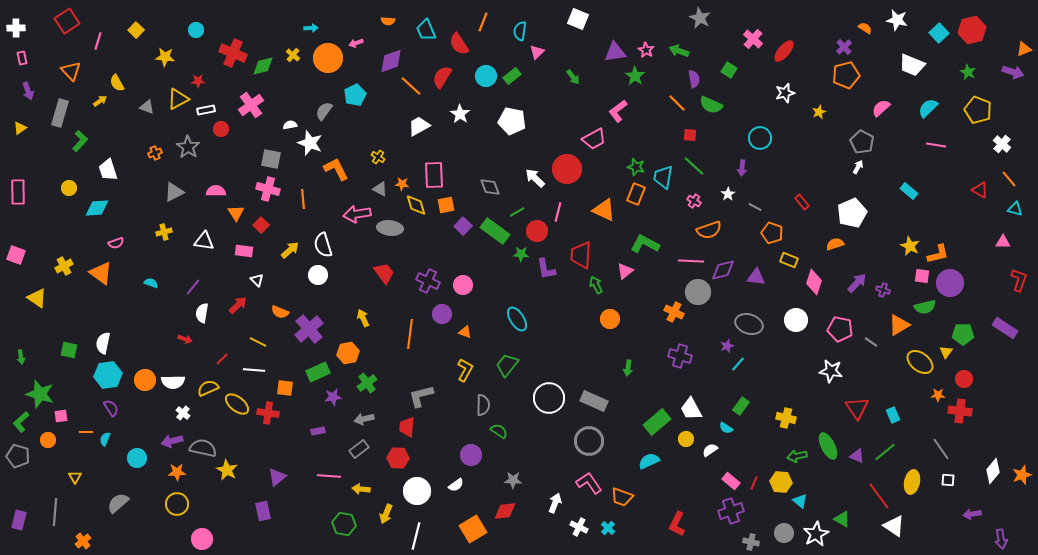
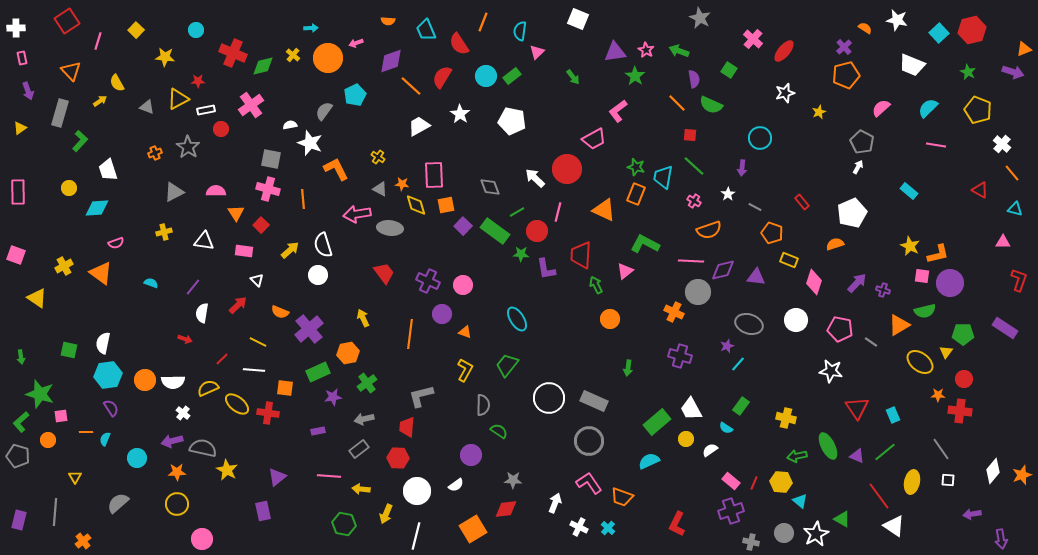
orange line at (1009, 179): moved 3 px right, 6 px up
green semicircle at (925, 307): moved 4 px down
red diamond at (505, 511): moved 1 px right, 2 px up
